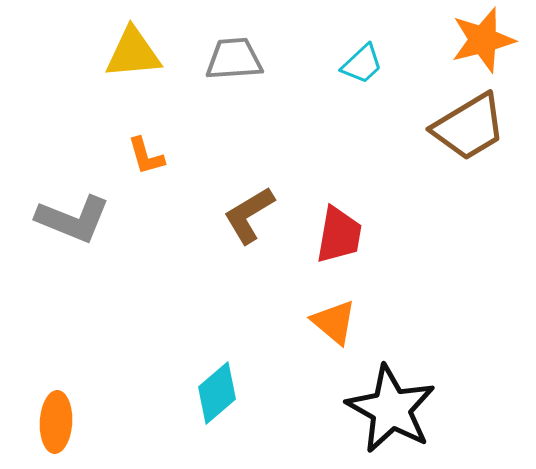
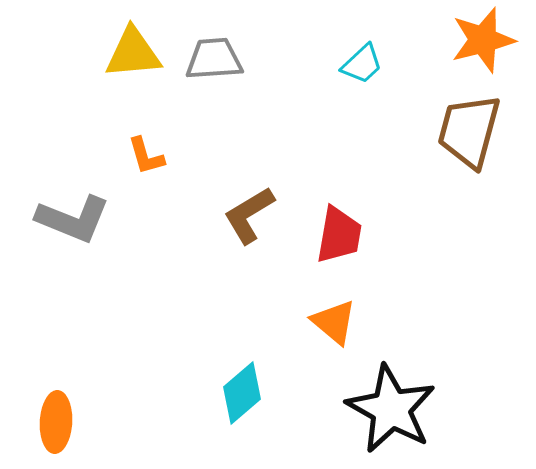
gray trapezoid: moved 20 px left
brown trapezoid: moved 4 px down; rotated 136 degrees clockwise
cyan diamond: moved 25 px right
